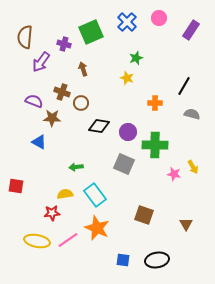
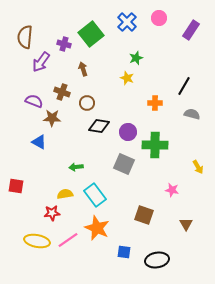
green square: moved 2 px down; rotated 15 degrees counterclockwise
brown circle: moved 6 px right
yellow arrow: moved 5 px right
pink star: moved 2 px left, 16 px down
blue square: moved 1 px right, 8 px up
